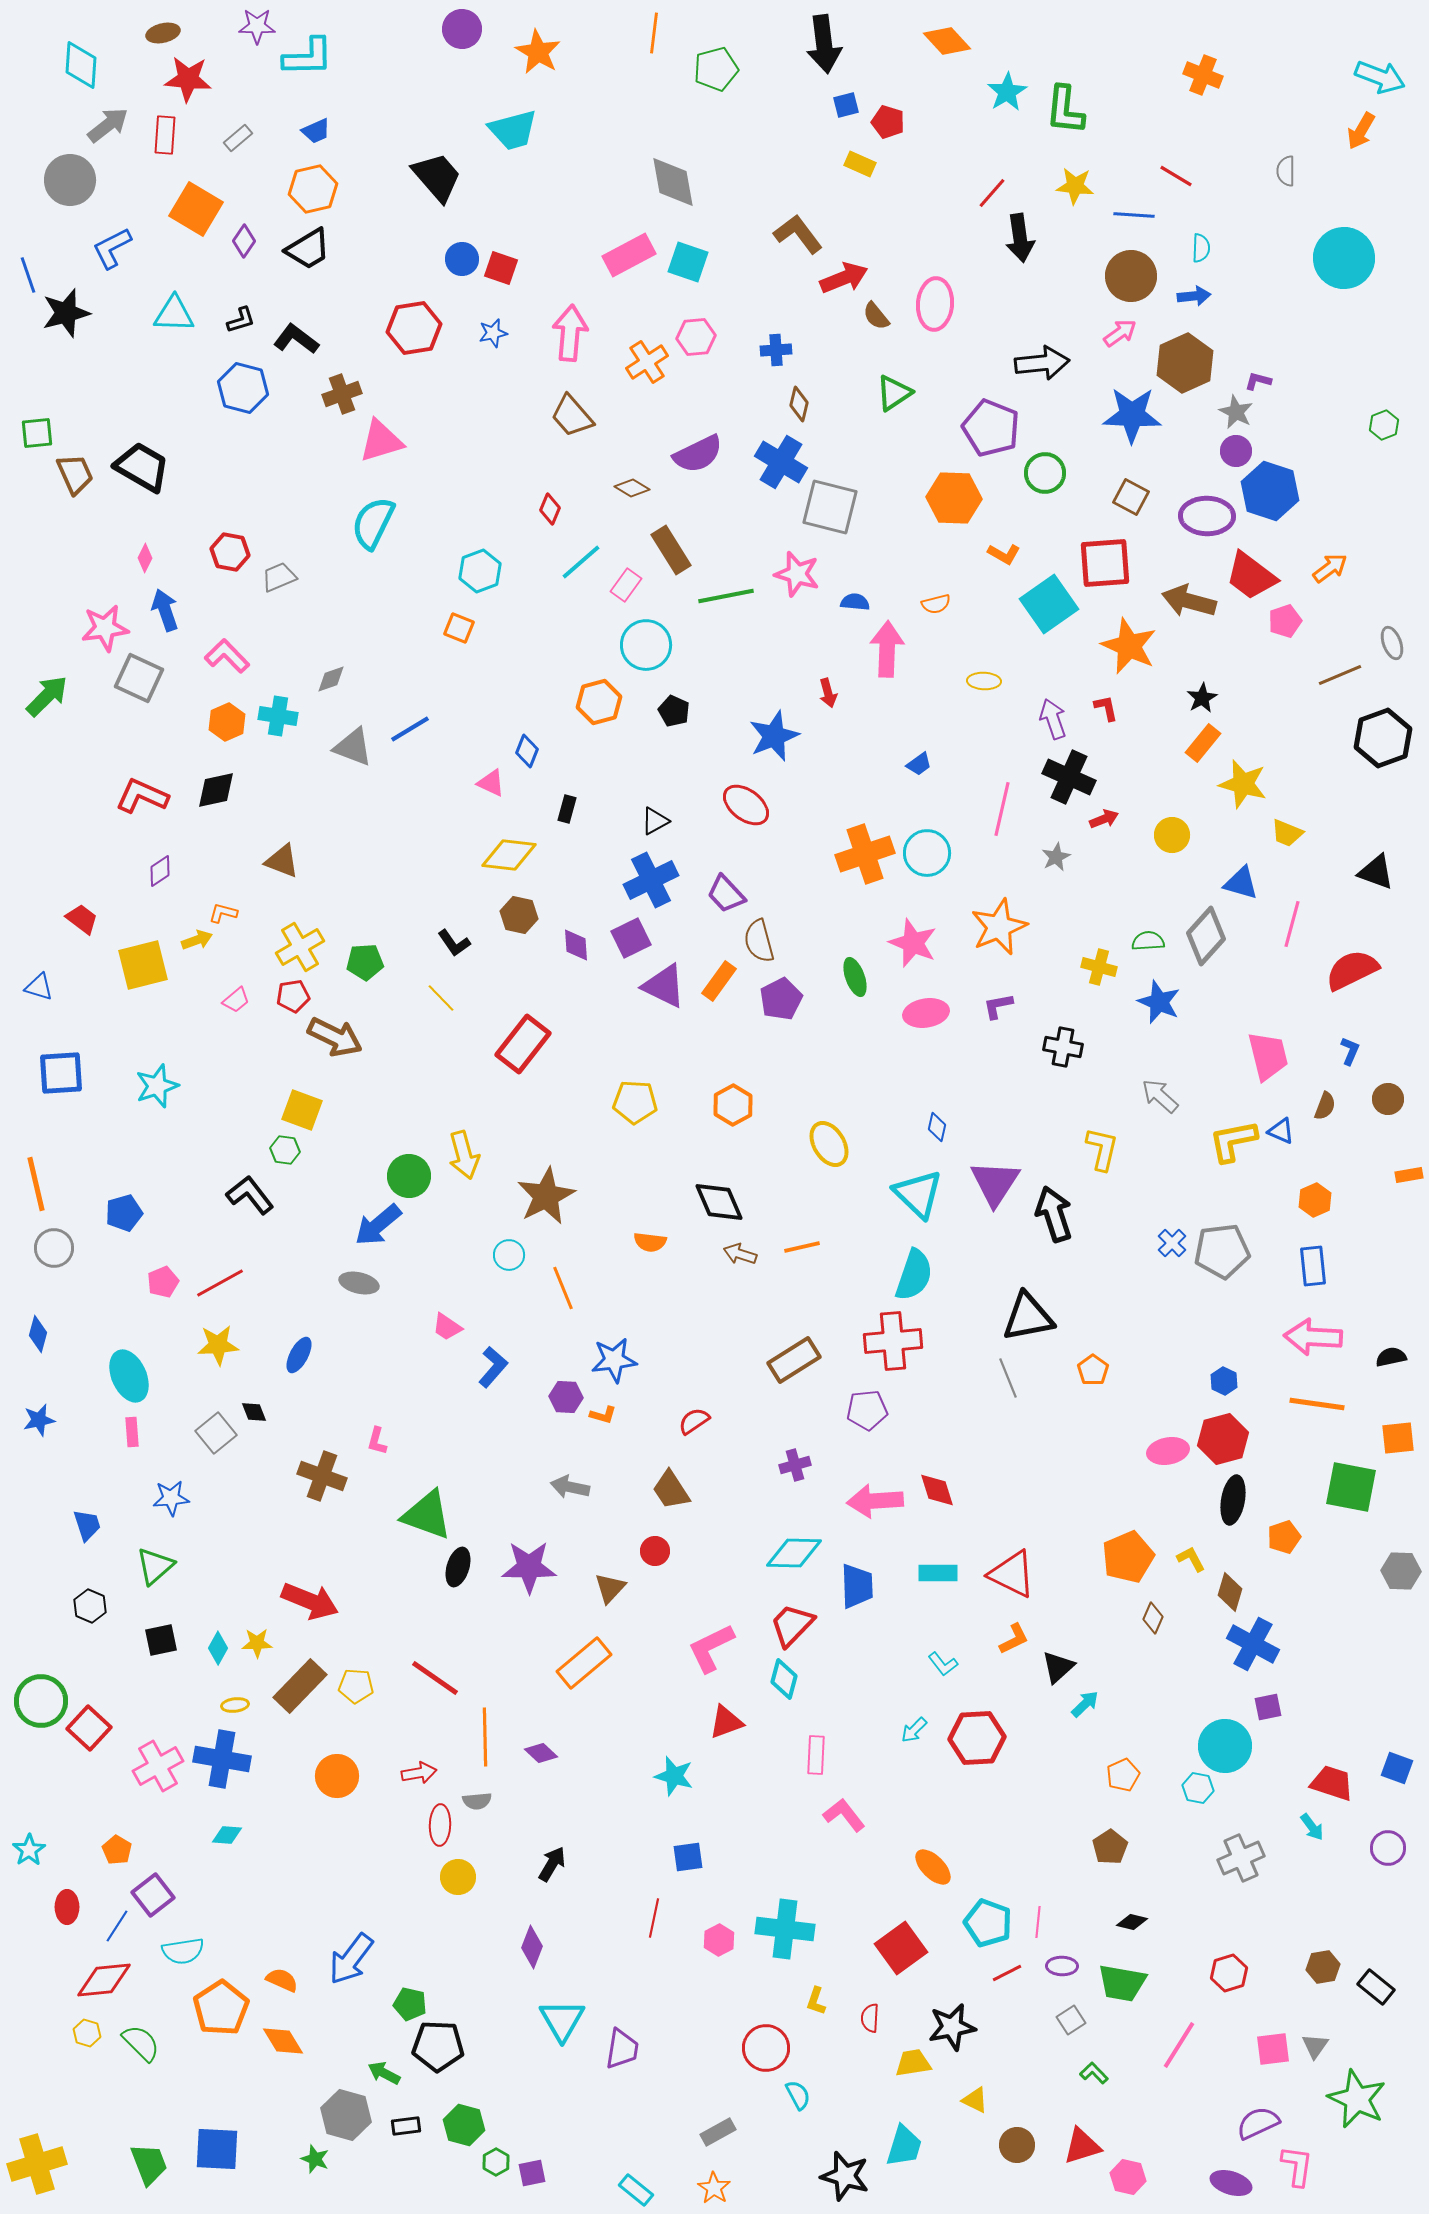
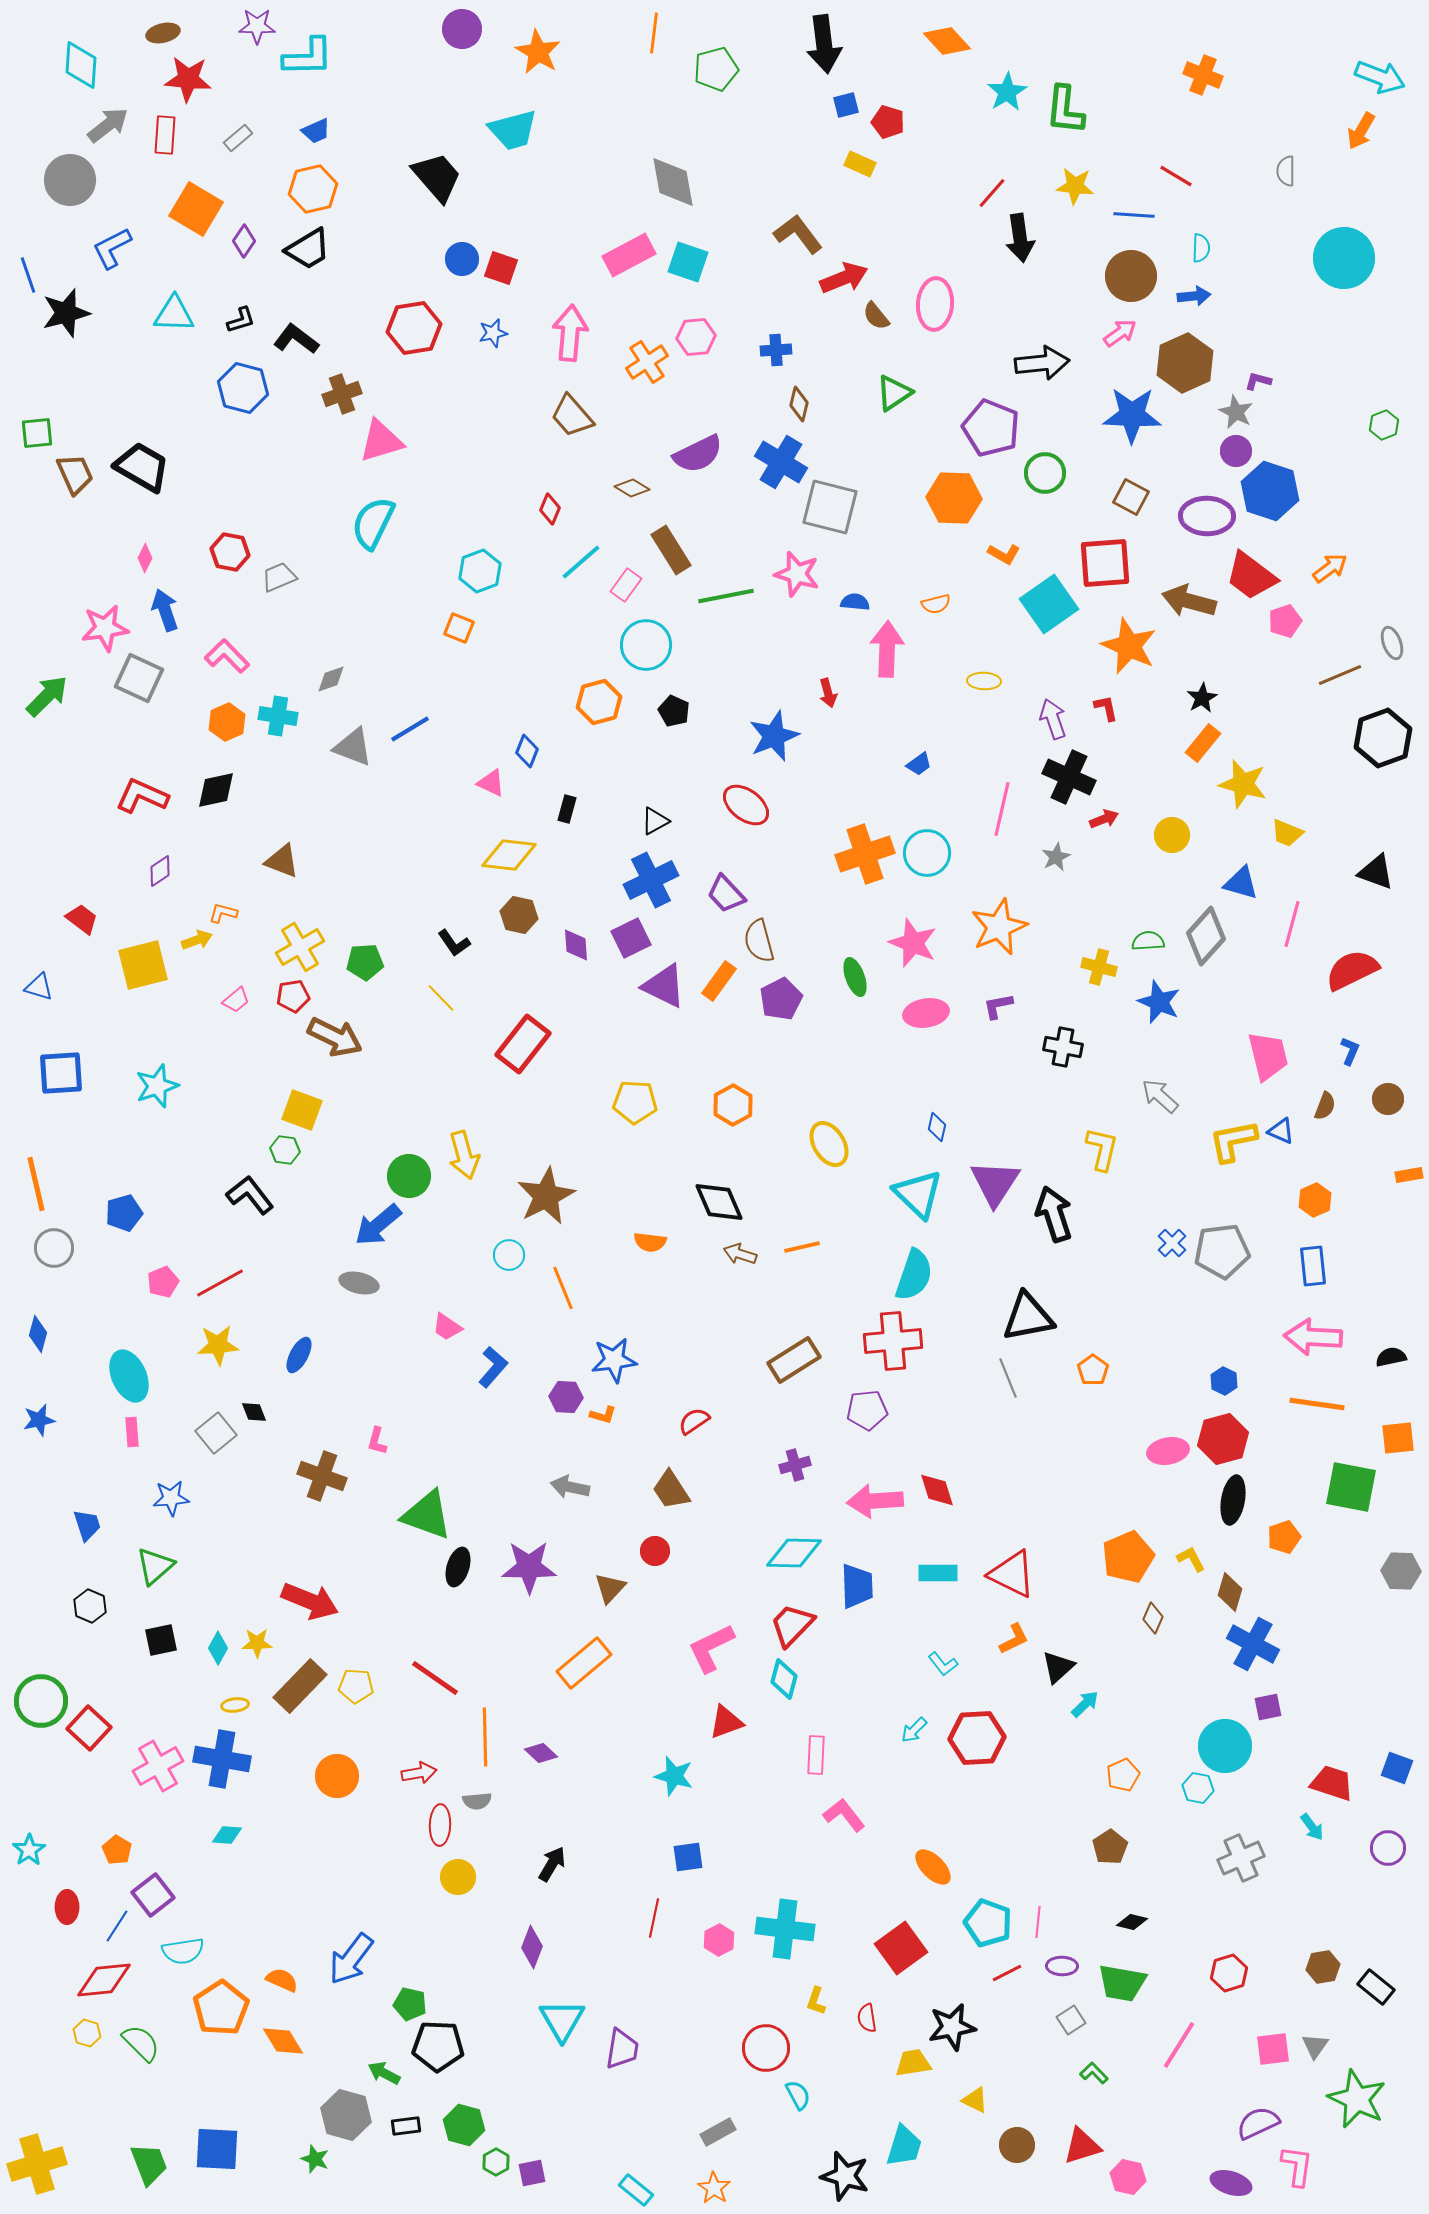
red semicircle at (870, 2018): moved 3 px left; rotated 12 degrees counterclockwise
